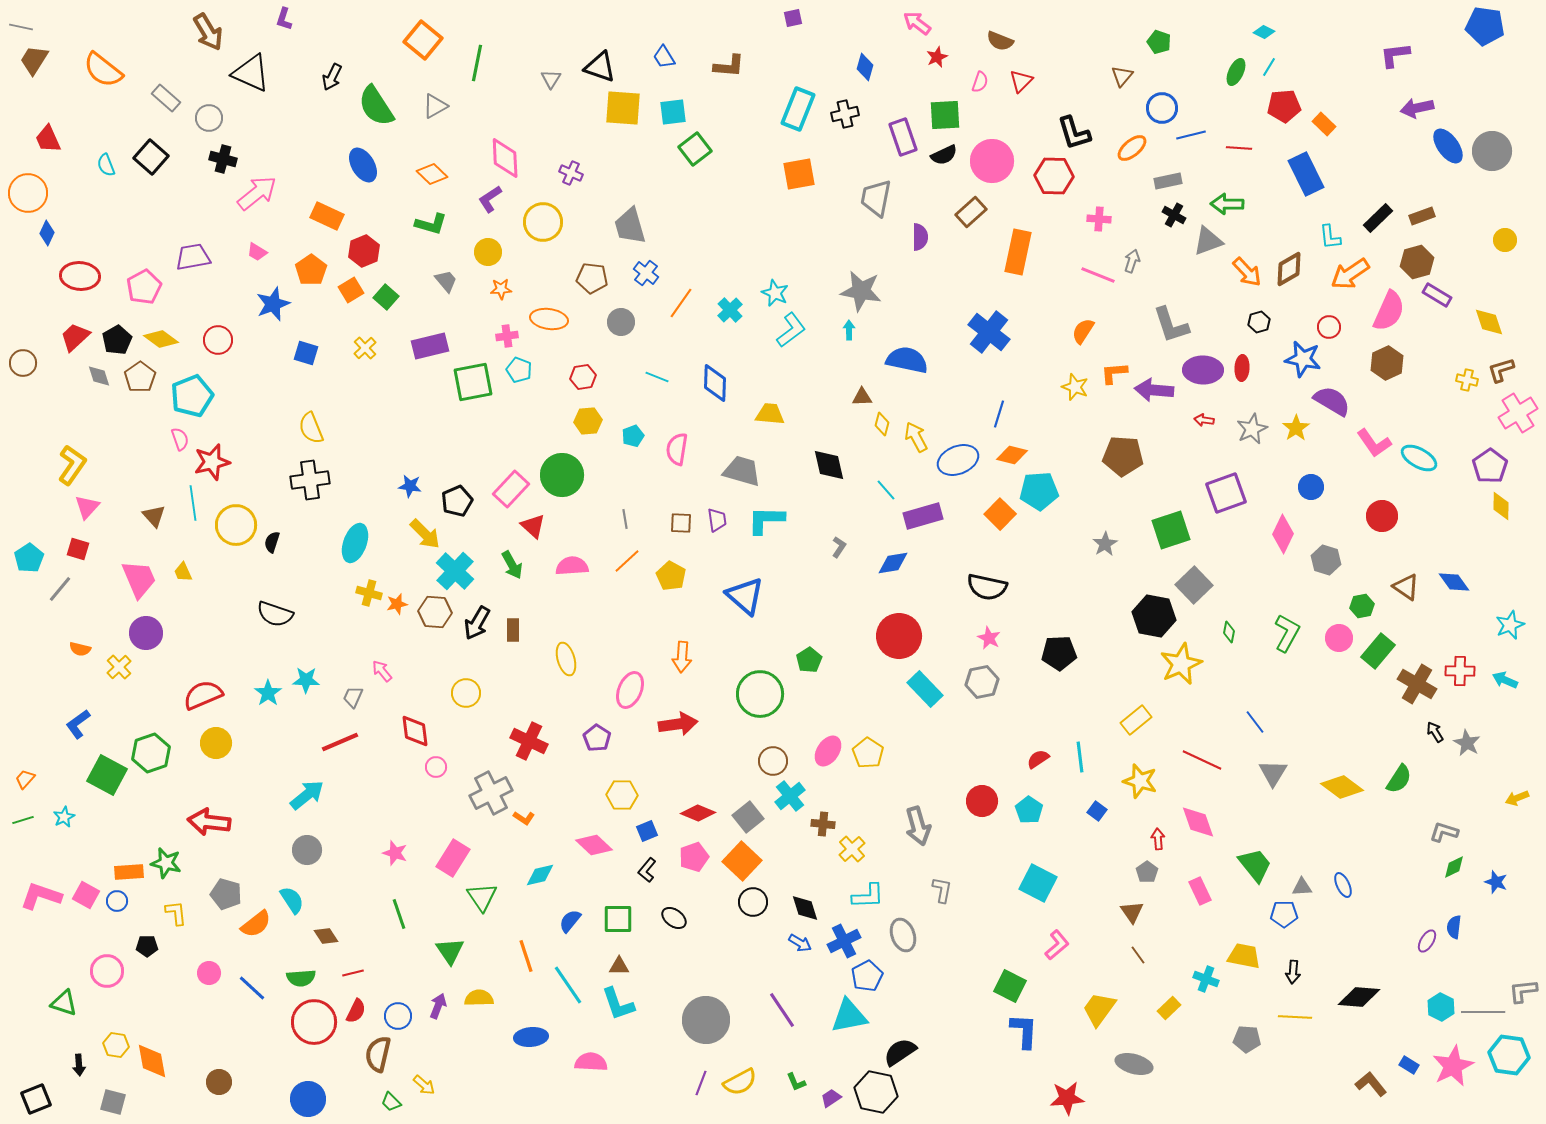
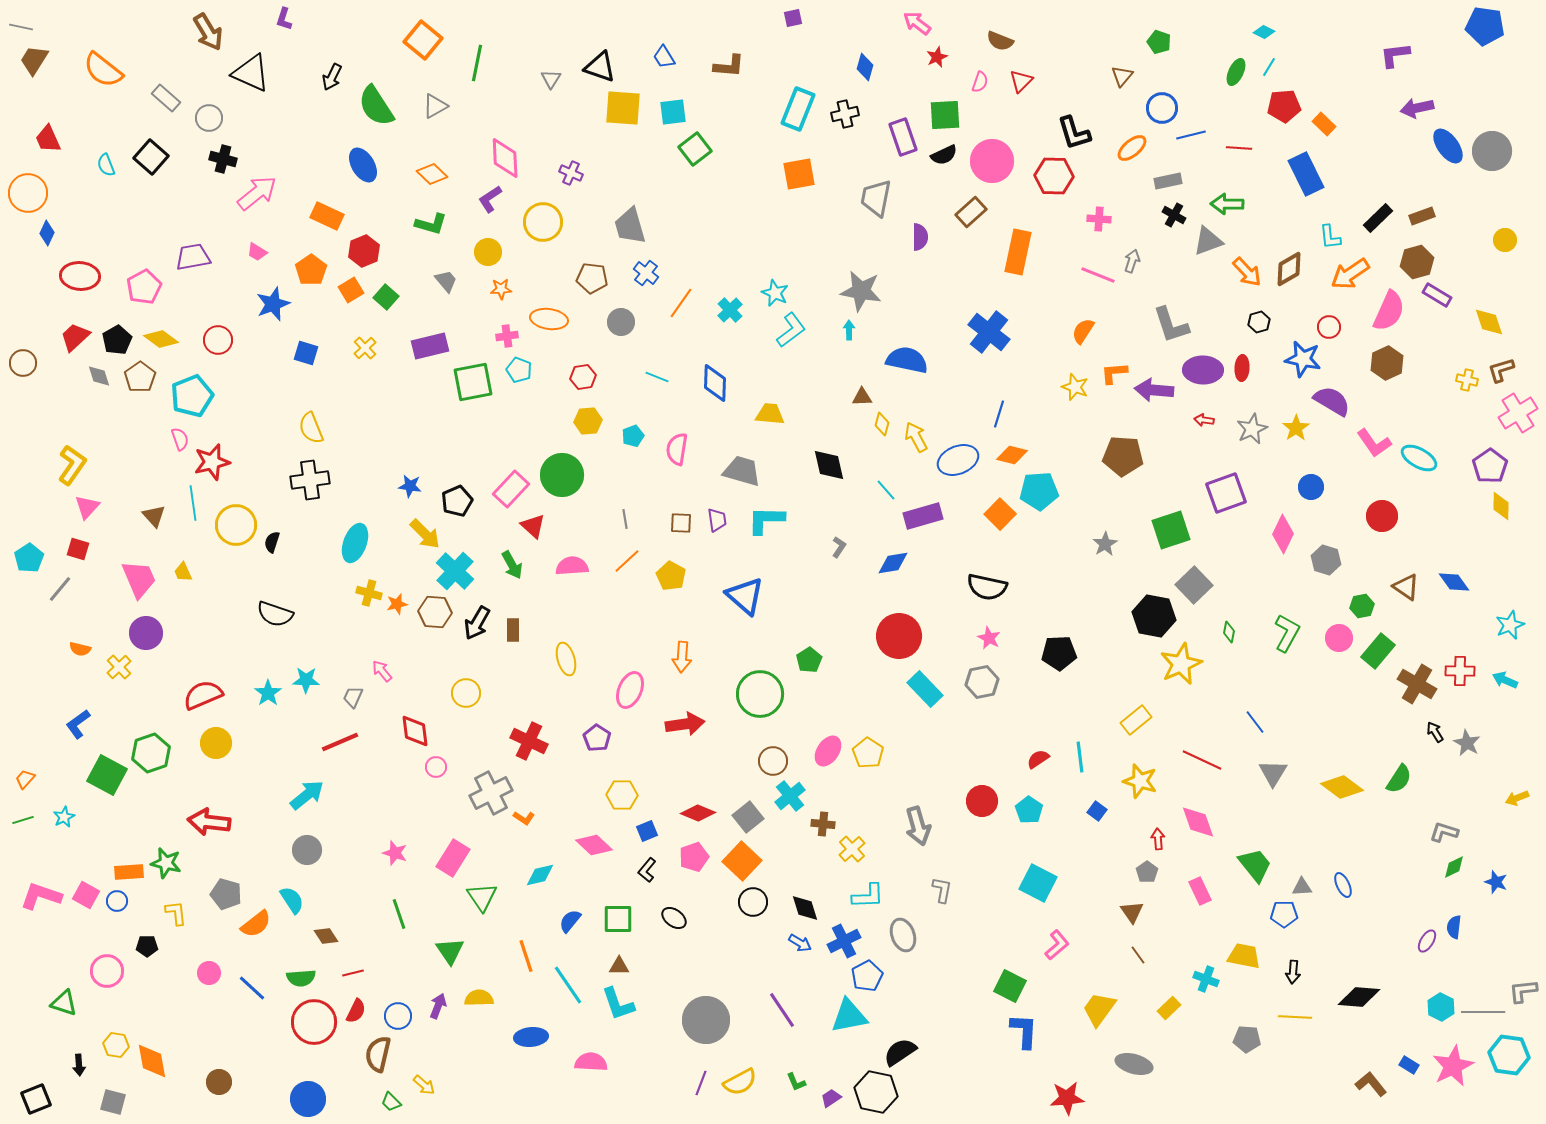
red arrow at (678, 724): moved 7 px right
